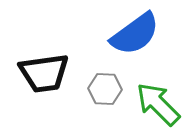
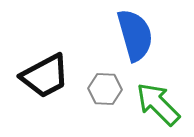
blue semicircle: moved 1 px down; rotated 70 degrees counterclockwise
black trapezoid: moved 1 px right, 3 px down; rotated 20 degrees counterclockwise
